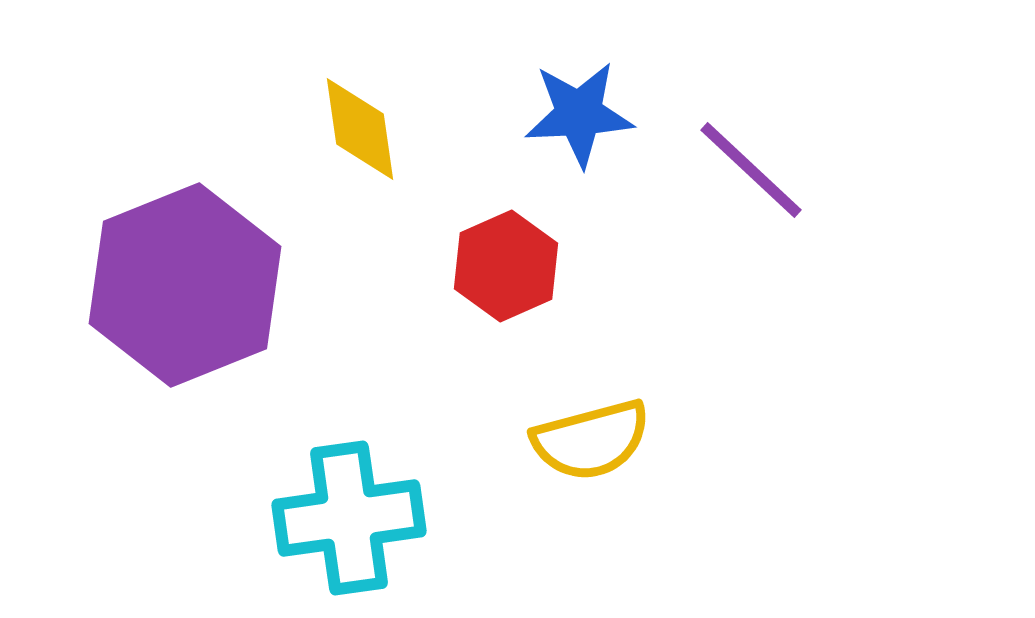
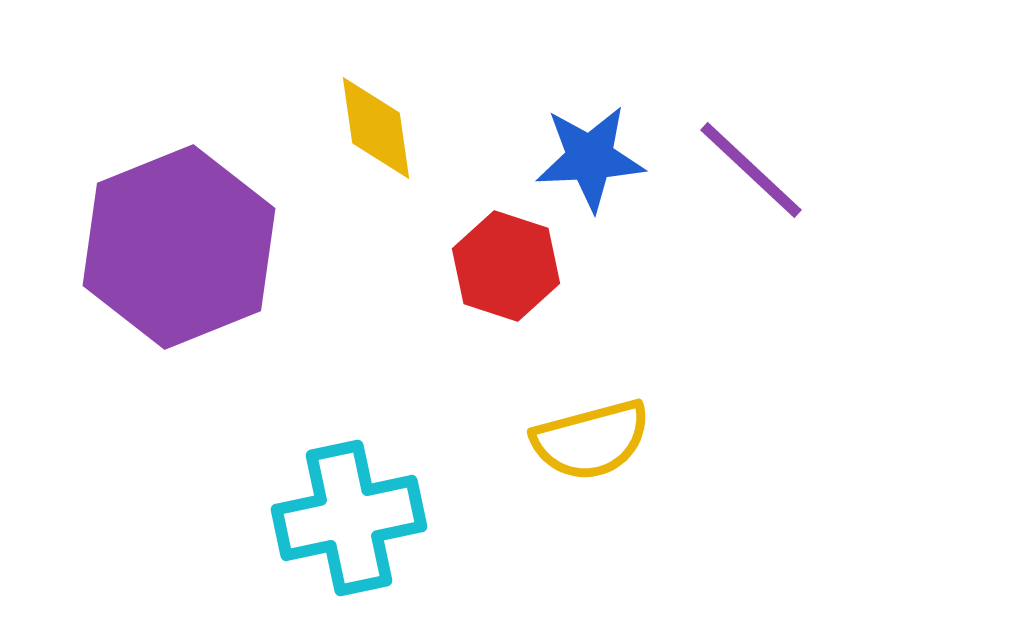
blue star: moved 11 px right, 44 px down
yellow diamond: moved 16 px right, 1 px up
red hexagon: rotated 18 degrees counterclockwise
purple hexagon: moved 6 px left, 38 px up
cyan cross: rotated 4 degrees counterclockwise
